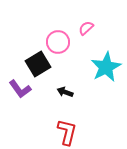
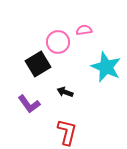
pink semicircle: moved 2 px left, 2 px down; rotated 35 degrees clockwise
cyan star: rotated 20 degrees counterclockwise
purple L-shape: moved 9 px right, 15 px down
